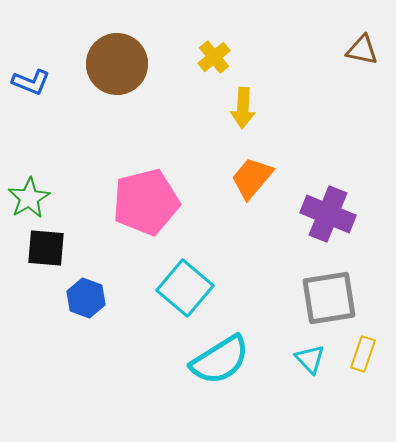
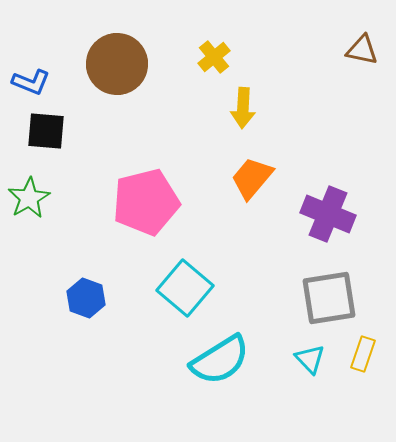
black square: moved 117 px up
